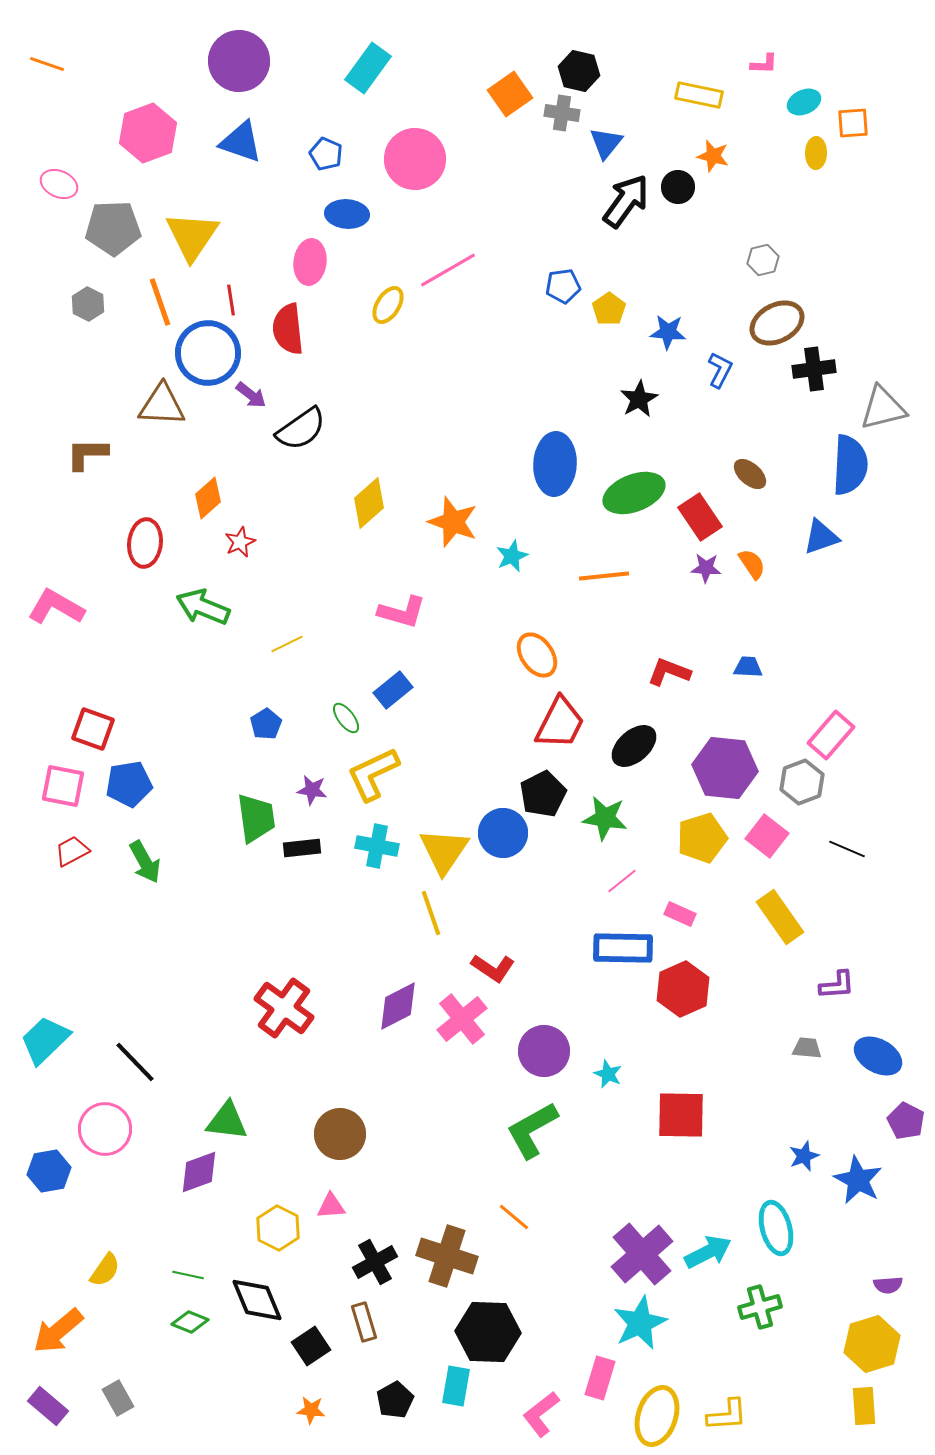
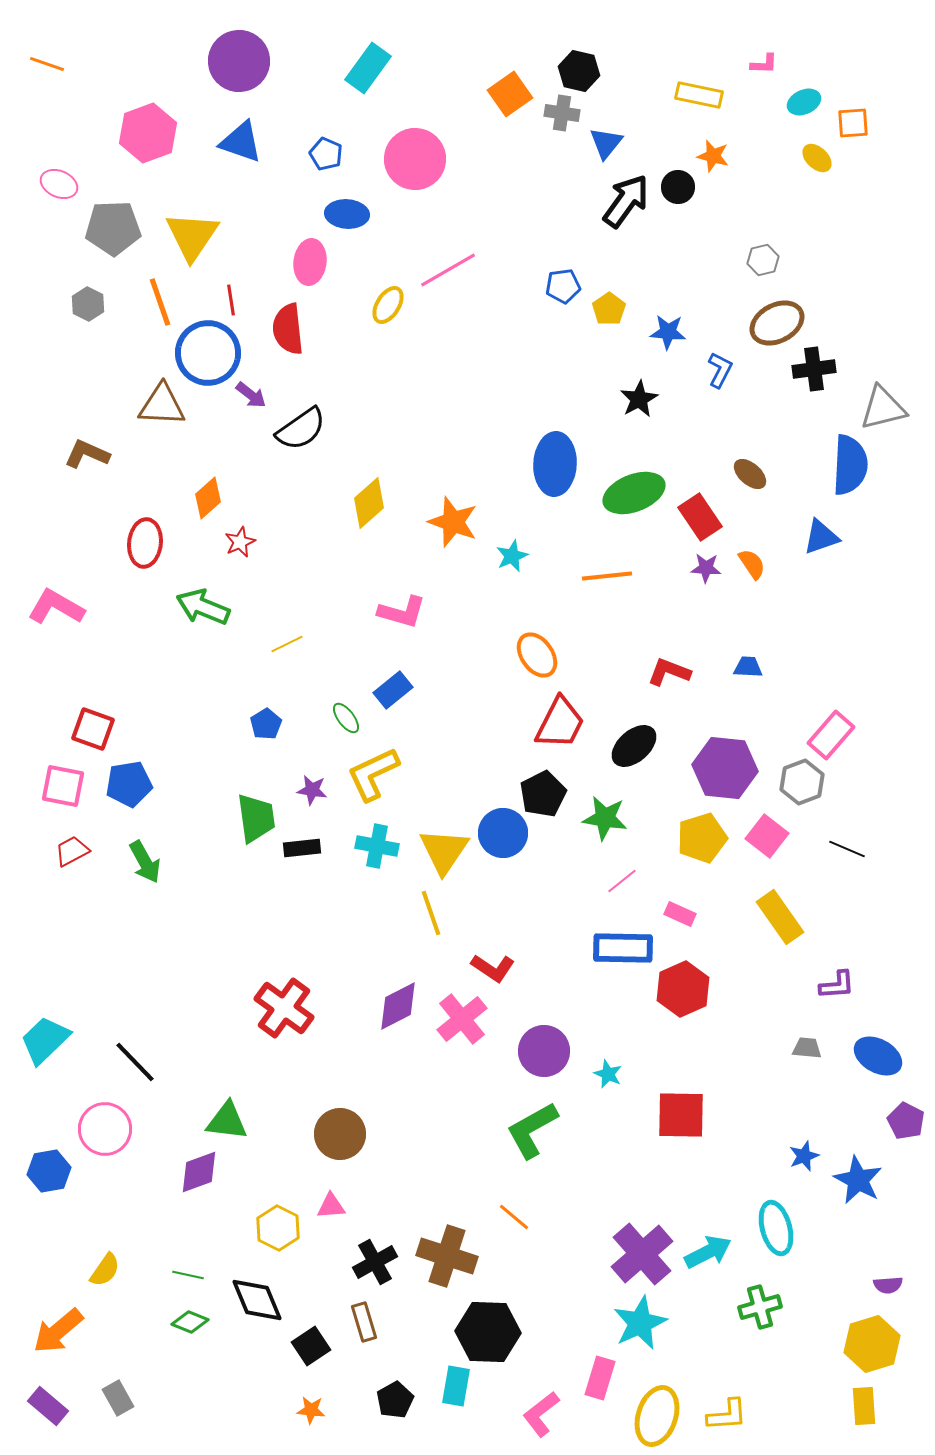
yellow ellipse at (816, 153): moved 1 px right, 5 px down; rotated 48 degrees counterclockwise
brown L-shape at (87, 454): rotated 24 degrees clockwise
orange line at (604, 576): moved 3 px right
